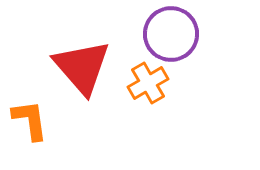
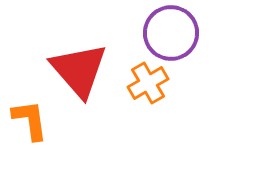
purple circle: moved 1 px up
red triangle: moved 3 px left, 3 px down
